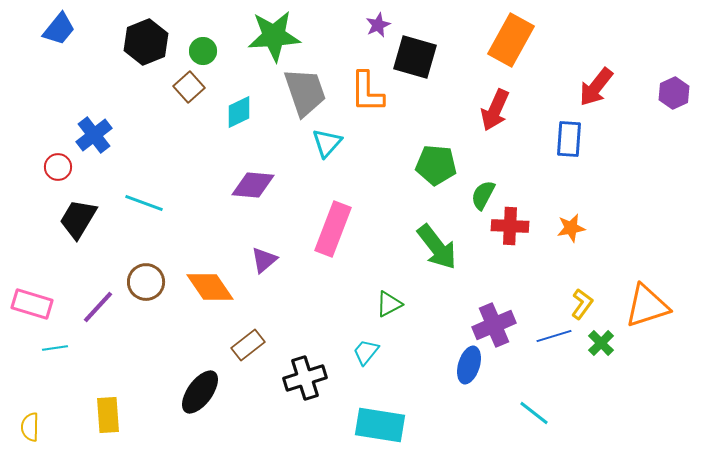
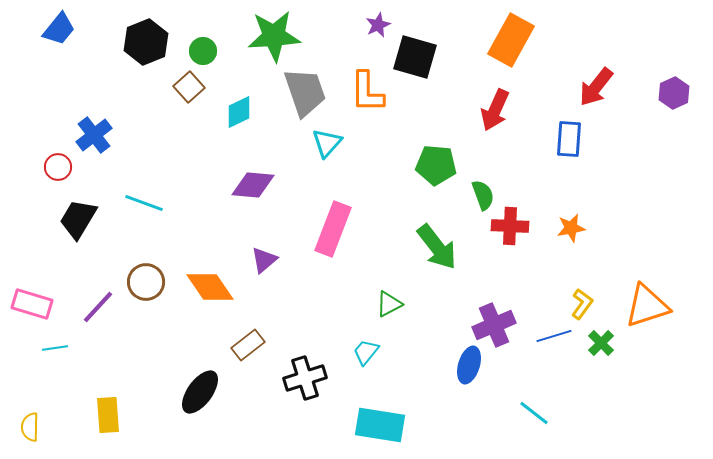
green semicircle at (483, 195): rotated 132 degrees clockwise
